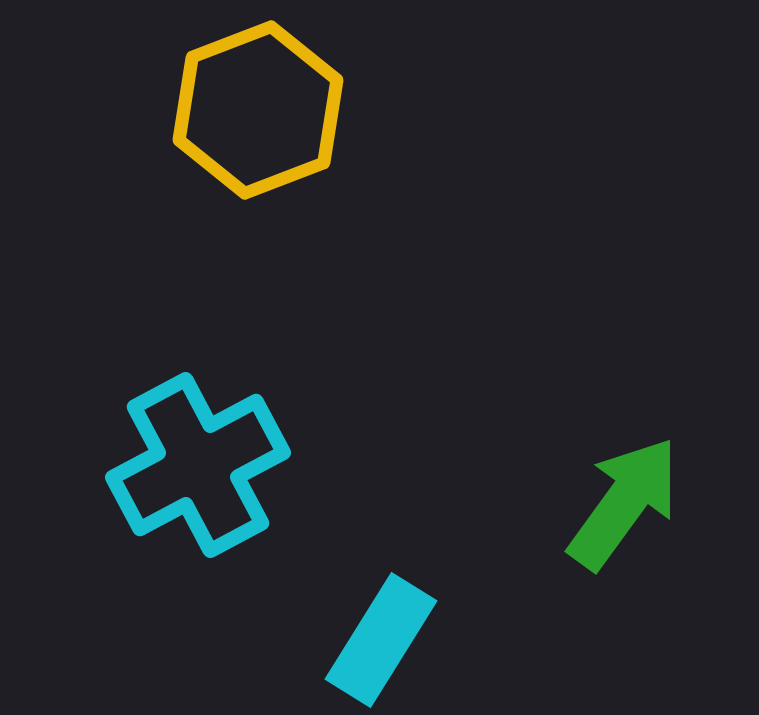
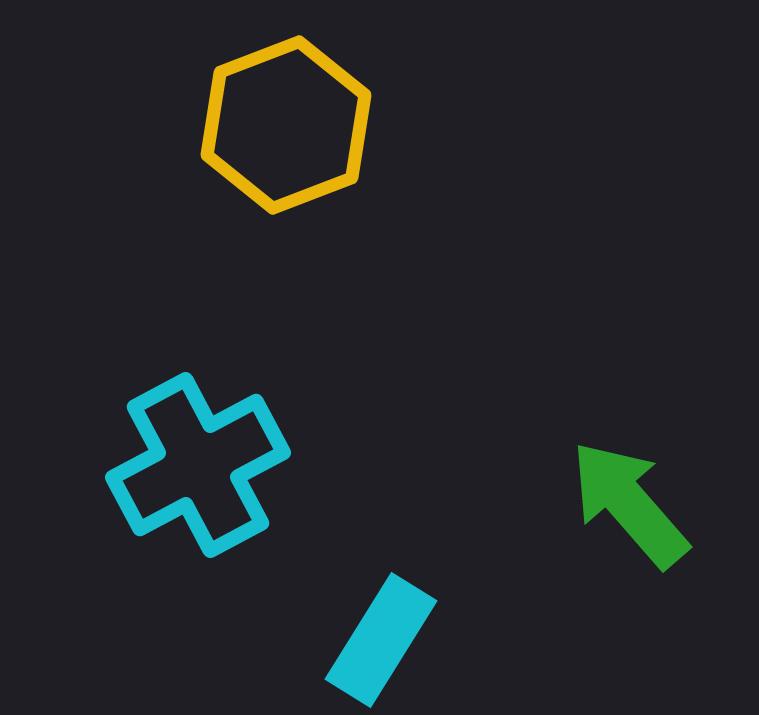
yellow hexagon: moved 28 px right, 15 px down
green arrow: moved 5 px right, 1 px down; rotated 77 degrees counterclockwise
